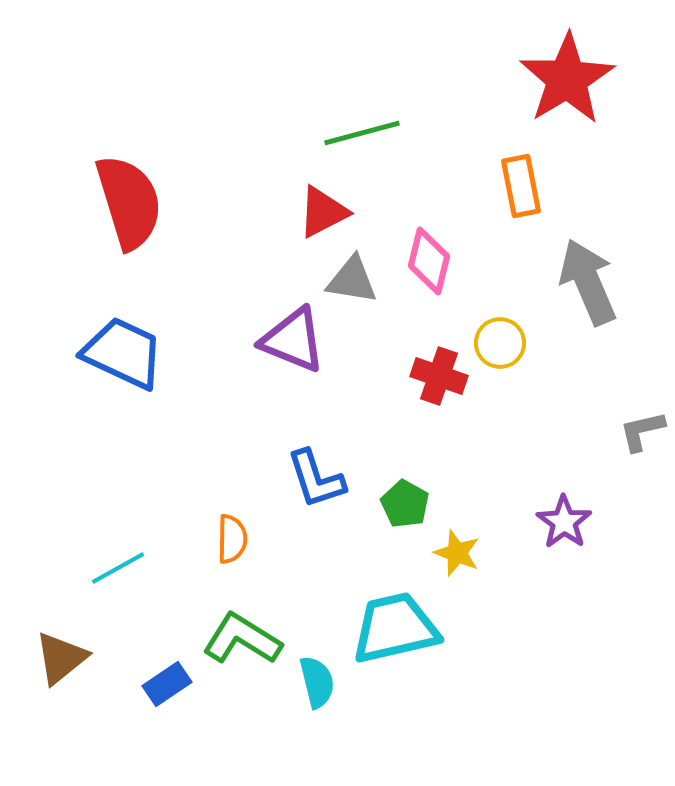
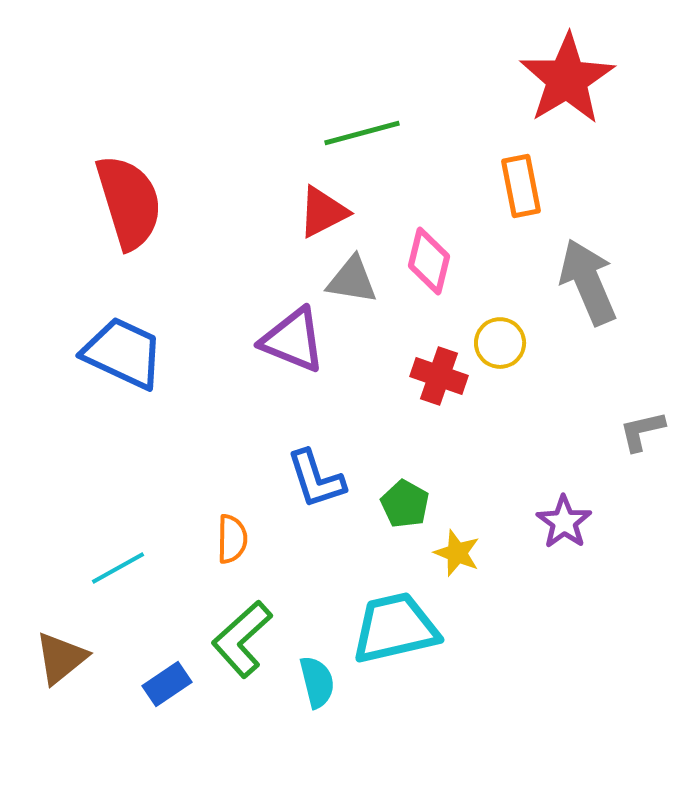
green L-shape: rotated 74 degrees counterclockwise
